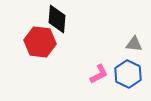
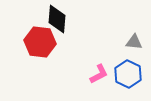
gray triangle: moved 2 px up
